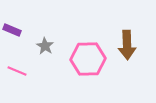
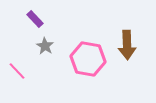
purple rectangle: moved 23 px right, 11 px up; rotated 24 degrees clockwise
pink hexagon: rotated 12 degrees clockwise
pink line: rotated 24 degrees clockwise
